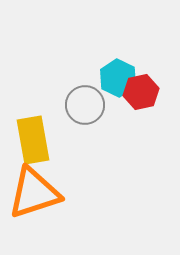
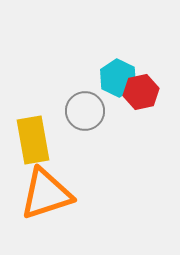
gray circle: moved 6 px down
orange triangle: moved 12 px right, 1 px down
